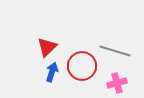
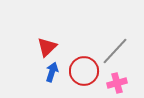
gray line: rotated 64 degrees counterclockwise
red circle: moved 2 px right, 5 px down
